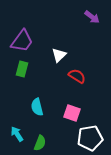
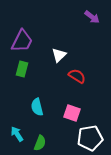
purple trapezoid: rotated 10 degrees counterclockwise
